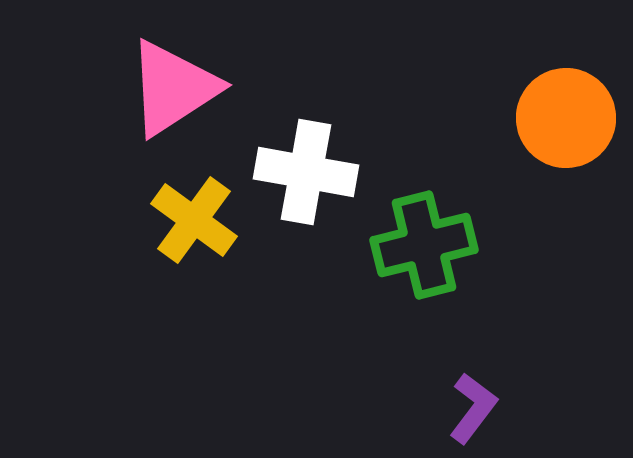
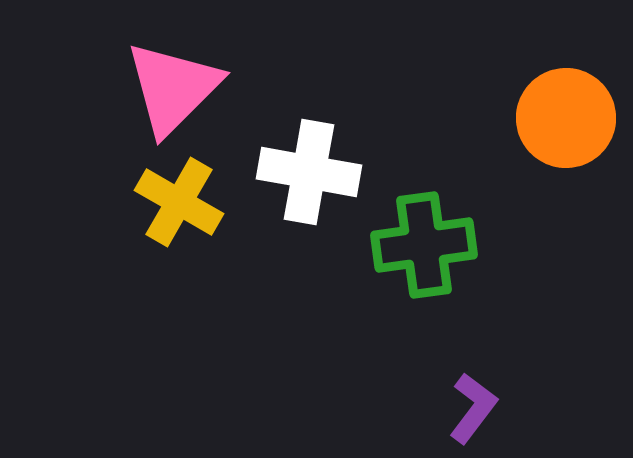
pink triangle: rotated 12 degrees counterclockwise
white cross: moved 3 px right
yellow cross: moved 15 px left, 18 px up; rotated 6 degrees counterclockwise
green cross: rotated 6 degrees clockwise
